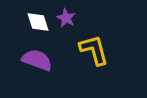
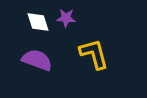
purple star: rotated 24 degrees counterclockwise
yellow L-shape: moved 4 px down
